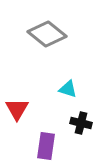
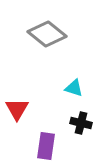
cyan triangle: moved 6 px right, 1 px up
